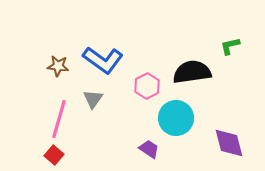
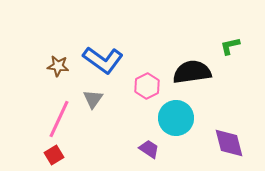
pink line: rotated 9 degrees clockwise
red square: rotated 18 degrees clockwise
